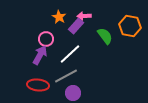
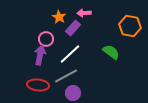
pink arrow: moved 3 px up
purple rectangle: moved 3 px left, 2 px down
green semicircle: moved 6 px right, 16 px down; rotated 18 degrees counterclockwise
purple arrow: rotated 18 degrees counterclockwise
